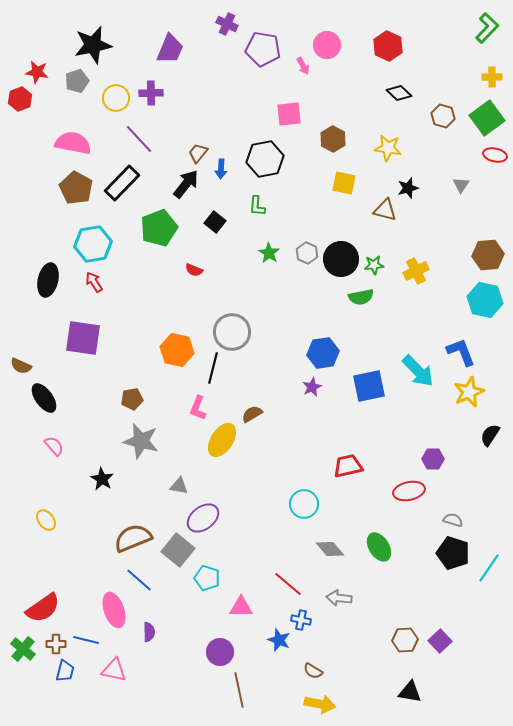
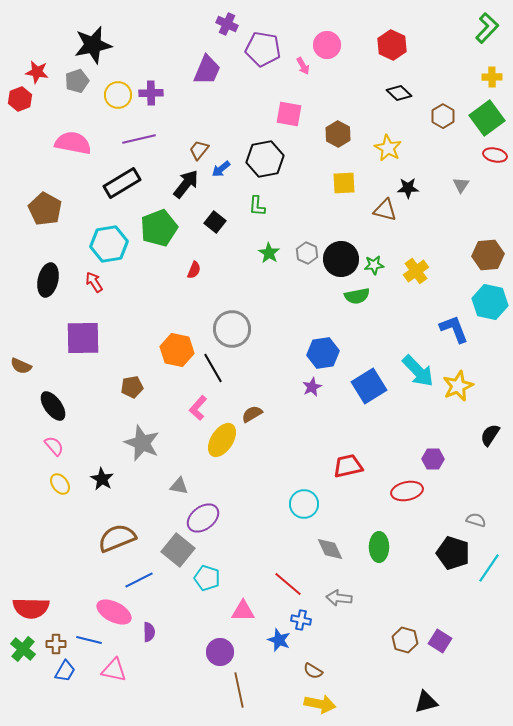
red hexagon at (388, 46): moved 4 px right, 1 px up
purple trapezoid at (170, 49): moved 37 px right, 21 px down
yellow circle at (116, 98): moved 2 px right, 3 px up
pink square at (289, 114): rotated 16 degrees clockwise
brown hexagon at (443, 116): rotated 15 degrees clockwise
purple line at (139, 139): rotated 60 degrees counterclockwise
brown hexagon at (333, 139): moved 5 px right, 5 px up
yellow star at (388, 148): rotated 20 degrees clockwise
brown trapezoid at (198, 153): moved 1 px right, 3 px up
blue arrow at (221, 169): rotated 48 degrees clockwise
black rectangle at (122, 183): rotated 15 degrees clockwise
yellow square at (344, 183): rotated 15 degrees counterclockwise
brown pentagon at (76, 188): moved 31 px left, 21 px down
black star at (408, 188): rotated 15 degrees clockwise
cyan hexagon at (93, 244): moved 16 px right
red semicircle at (194, 270): rotated 90 degrees counterclockwise
yellow cross at (416, 271): rotated 10 degrees counterclockwise
green semicircle at (361, 297): moved 4 px left, 1 px up
cyan hexagon at (485, 300): moved 5 px right, 2 px down
gray circle at (232, 332): moved 3 px up
purple square at (83, 338): rotated 9 degrees counterclockwise
blue L-shape at (461, 352): moved 7 px left, 23 px up
black line at (213, 368): rotated 44 degrees counterclockwise
blue square at (369, 386): rotated 20 degrees counterclockwise
yellow star at (469, 392): moved 11 px left, 6 px up
black ellipse at (44, 398): moved 9 px right, 8 px down
brown pentagon at (132, 399): moved 12 px up
pink L-shape at (198, 408): rotated 20 degrees clockwise
gray star at (141, 441): moved 1 px right, 2 px down; rotated 9 degrees clockwise
red ellipse at (409, 491): moved 2 px left
yellow ellipse at (46, 520): moved 14 px right, 36 px up
gray semicircle at (453, 520): moved 23 px right
brown semicircle at (133, 538): moved 16 px left
green ellipse at (379, 547): rotated 32 degrees clockwise
gray diamond at (330, 549): rotated 16 degrees clockwise
blue line at (139, 580): rotated 68 degrees counterclockwise
pink triangle at (241, 607): moved 2 px right, 4 px down
red semicircle at (43, 608): moved 12 px left; rotated 36 degrees clockwise
pink ellipse at (114, 610): moved 2 px down; rotated 44 degrees counterclockwise
blue line at (86, 640): moved 3 px right
brown hexagon at (405, 640): rotated 20 degrees clockwise
purple square at (440, 641): rotated 15 degrees counterclockwise
blue trapezoid at (65, 671): rotated 15 degrees clockwise
black triangle at (410, 692): moved 16 px right, 10 px down; rotated 25 degrees counterclockwise
